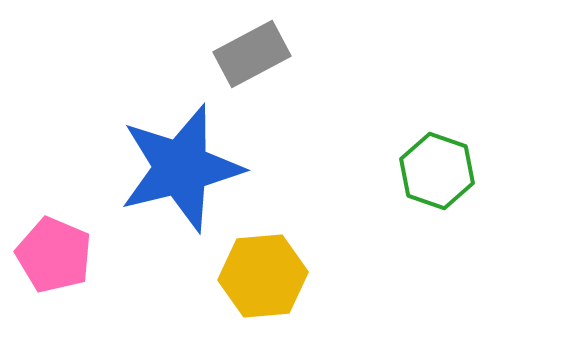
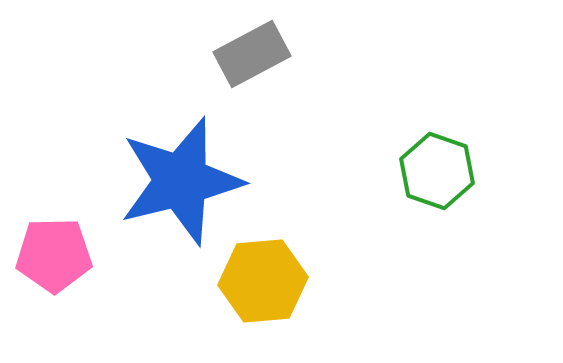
blue star: moved 13 px down
pink pentagon: rotated 24 degrees counterclockwise
yellow hexagon: moved 5 px down
